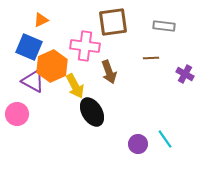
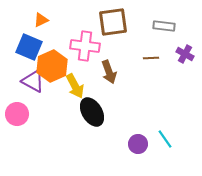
purple cross: moved 20 px up
